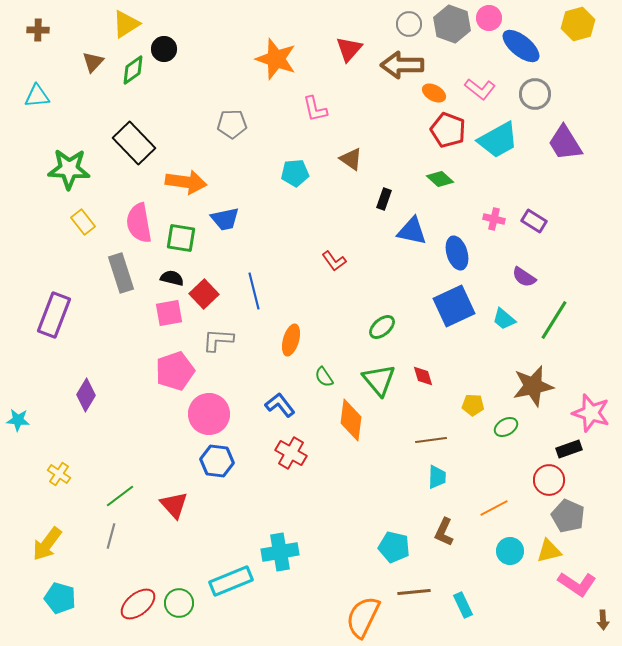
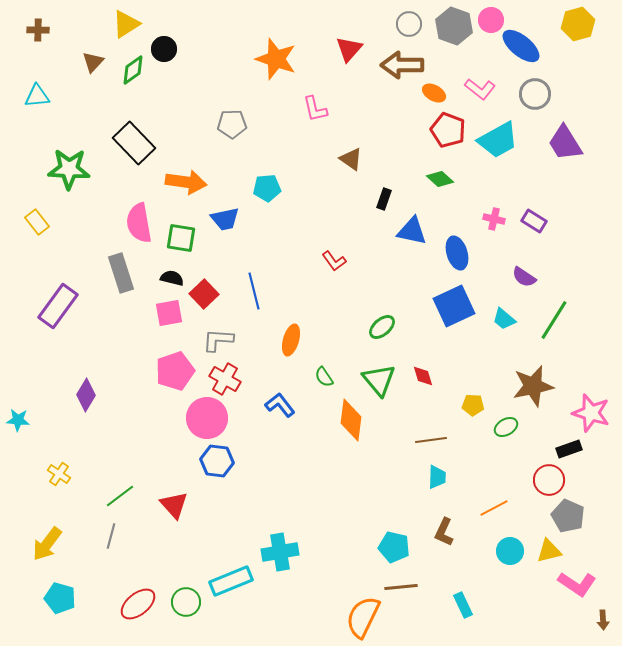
pink circle at (489, 18): moved 2 px right, 2 px down
gray hexagon at (452, 24): moved 2 px right, 2 px down
cyan pentagon at (295, 173): moved 28 px left, 15 px down
yellow rectangle at (83, 222): moved 46 px left
purple rectangle at (54, 315): moved 4 px right, 9 px up; rotated 15 degrees clockwise
pink circle at (209, 414): moved 2 px left, 4 px down
red cross at (291, 453): moved 66 px left, 74 px up
brown line at (414, 592): moved 13 px left, 5 px up
green circle at (179, 603): moved 7 px right, 1 px up
